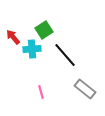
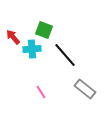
green square: rotated 36 degrees counterclockwise
pink line: rotated 16 degrees counterclockwise
